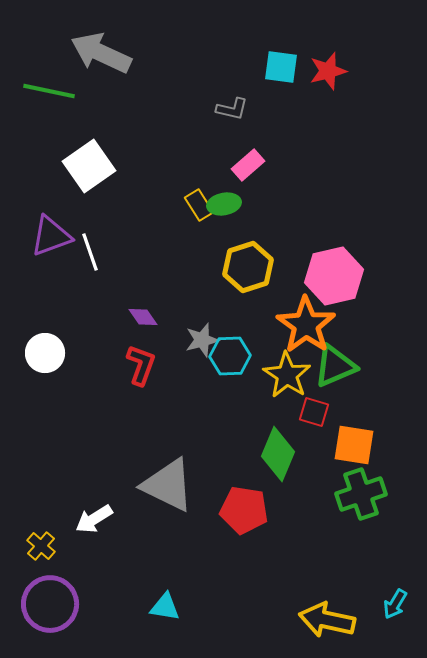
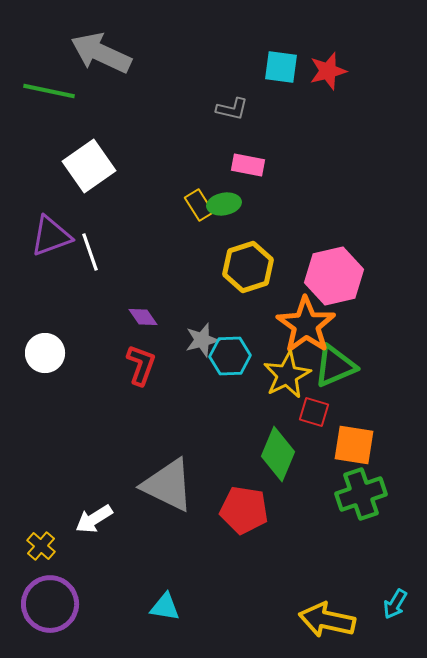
pink rectangle: rotated 52 degrees clockwise
yellow star: rotated 12 degrees clockwise
